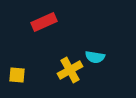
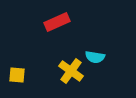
red rectangle: moved 13 px right
yellow cross: moved 1 px right, 1 px down; rotated 25 degrees counterclockwise
